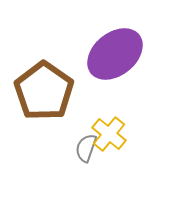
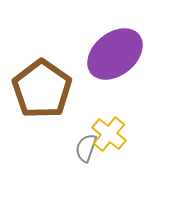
brown pentagon: moved 2 px left, 2 px up
